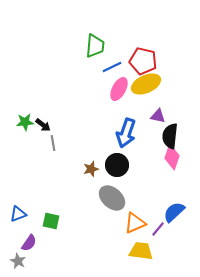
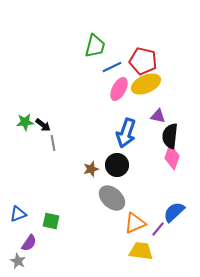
green trapezoid: rotated 10 degrees clockwise
